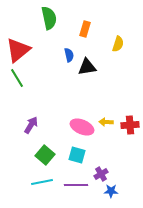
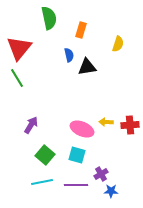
orange rectangle: moved 4 px left, 1 px down
red triangle: moved 1 px right, 2 px up; rotated 12 degrees counterclockwise
pink ellipse: moved 2 px down
